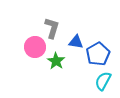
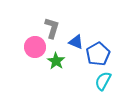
blue triangle: rotated 14 degrees clockwise
